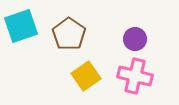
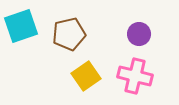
brown pentagon: rotated 24 degrees clockwise
purple circle: moved 4 px right, 5 px up
